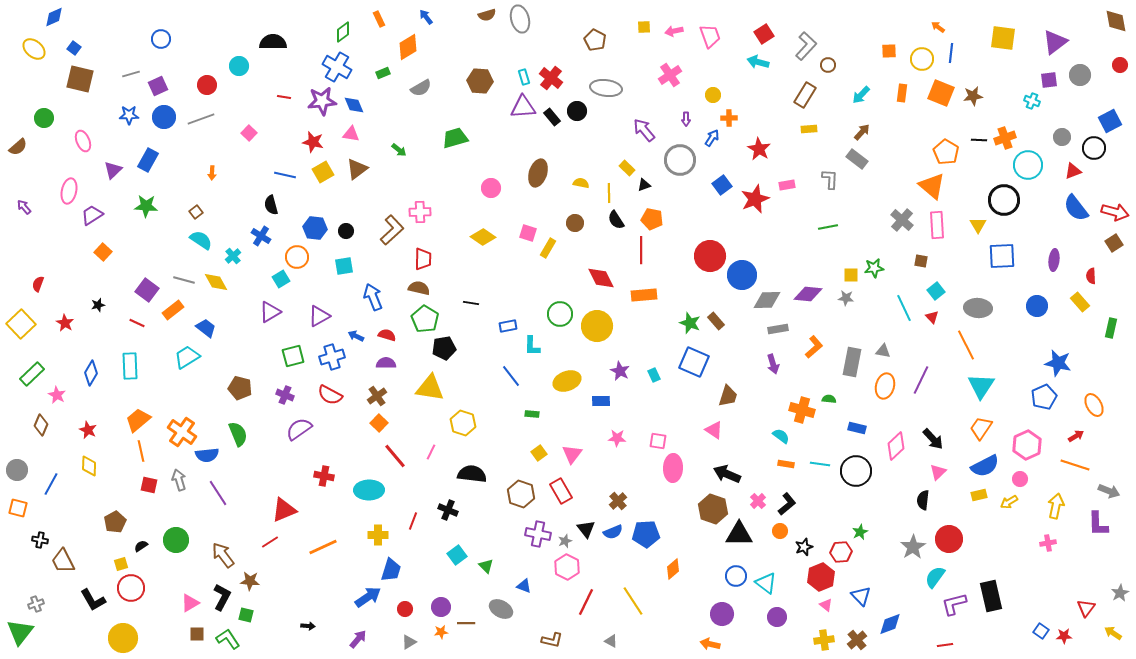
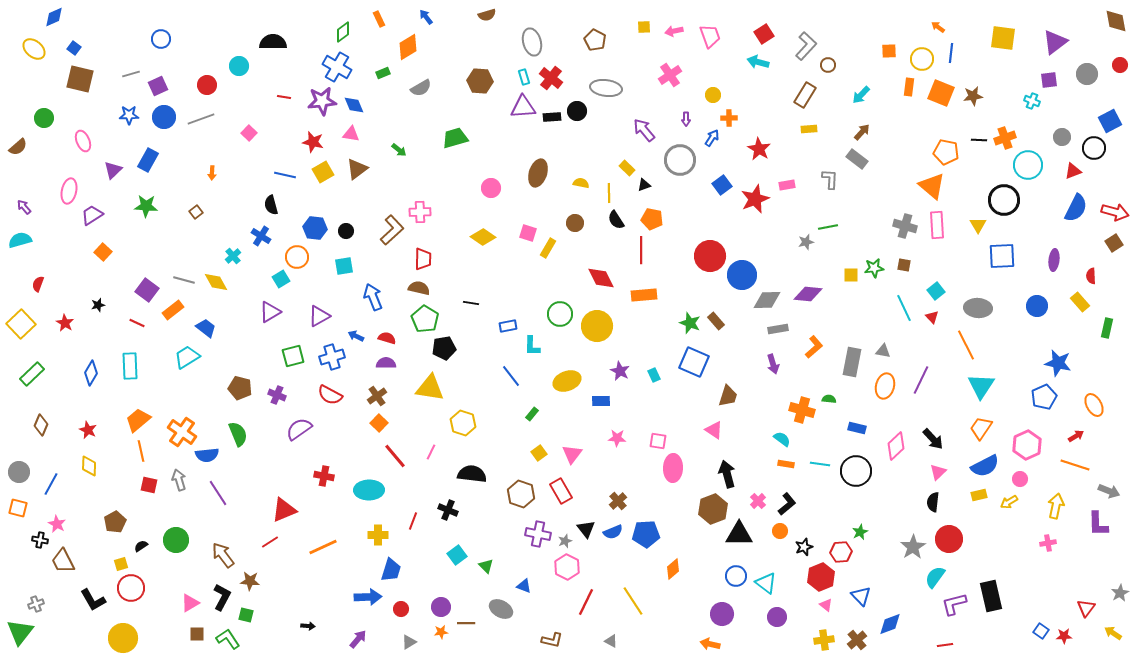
gray ellipse at (520, 19): moved 12 px right, 23 px down
gray circle at (1080, 75): moved 7 px right, 1 px up
orange rectangle at (902, 93): moved 7 px right, 6 px up
black rectangle at (552, 117): rotated 54 degrees counterclockwise
orange pentagon at (946, 152): rotated 20 degrees counterclockwise
blue semicircle at (1076, 208): rotated 116 degrees counterclockwise
gray cross at (902, 220): moved 3 px right, 6 px down; rotated 25 degrees counterclockwise
cyan semicircle at (201, 240): moved 181 px left; rotated 50 degrees counterclockwise
brown square at (921, 261): moved 17 px left, 4 px down
gray star at (846, 298): moved 40 px left, 56 px up; rotated 21 degrees counterclockwise
green rectangle at (1111, 328): moved 4 px left
red semicircle at (387, 335): moved 3 px down
pink star at (57, 395): moved 129 px down
purple cross at (285, 395): moved 8 px left
green rectangle at (532, 414): rotated 56 degrees counterclockwise
cyan semicircle at (781, 436): moved 1 px right, 3 px down
gray circle at (17, 470): moved 2 px right, 2 px down
black arrow at (727, 474): rotated 52 degrees clockwise
black semicircle at (923, 500): moved 10 px right, 2 px down
brown hexagon at (713, 509): rotated 20 degrees clockwise
blue arrow at (368, 597): rotated 32 degrees clockwise
red circle at (405, 609): moved 4 px left
